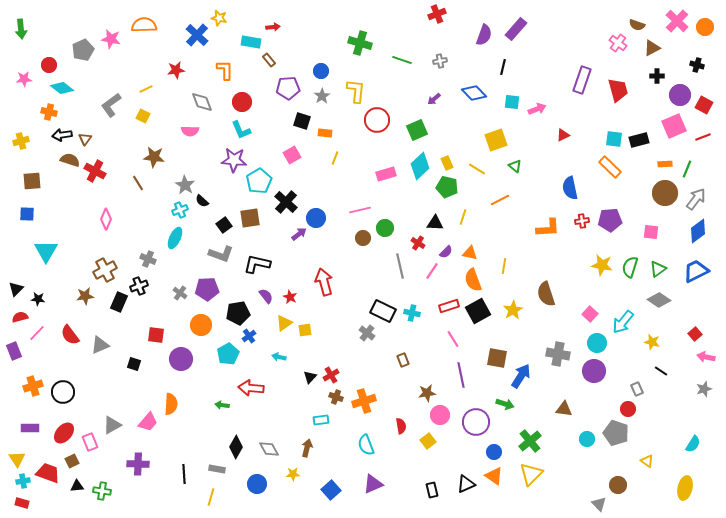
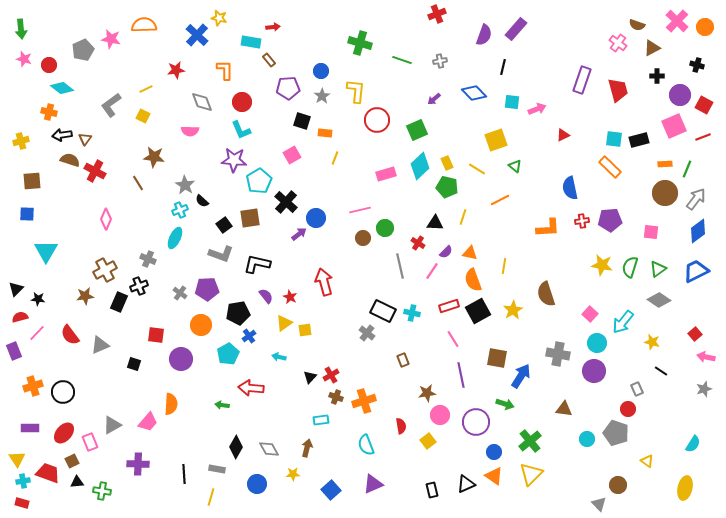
pink star at (24, 79): moved 20 px up; rotated 21 degrees clockwise
black triangle at (77, 486): moved 4 px up
